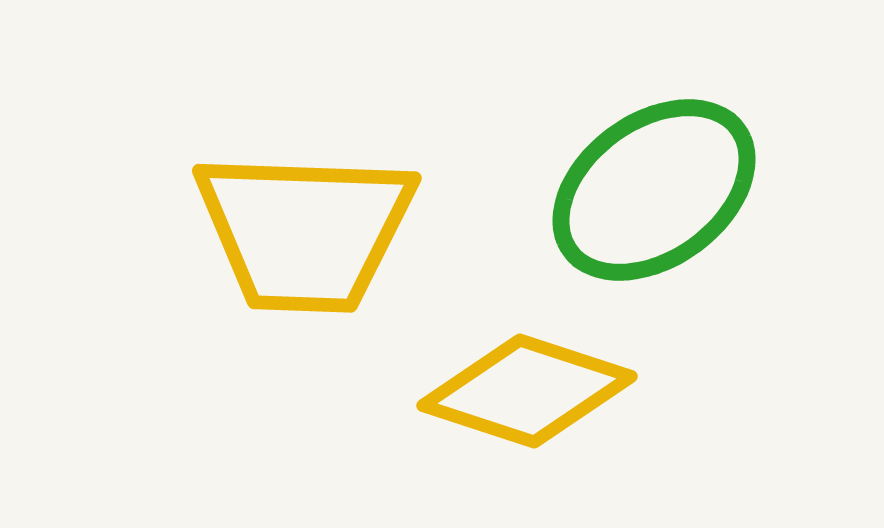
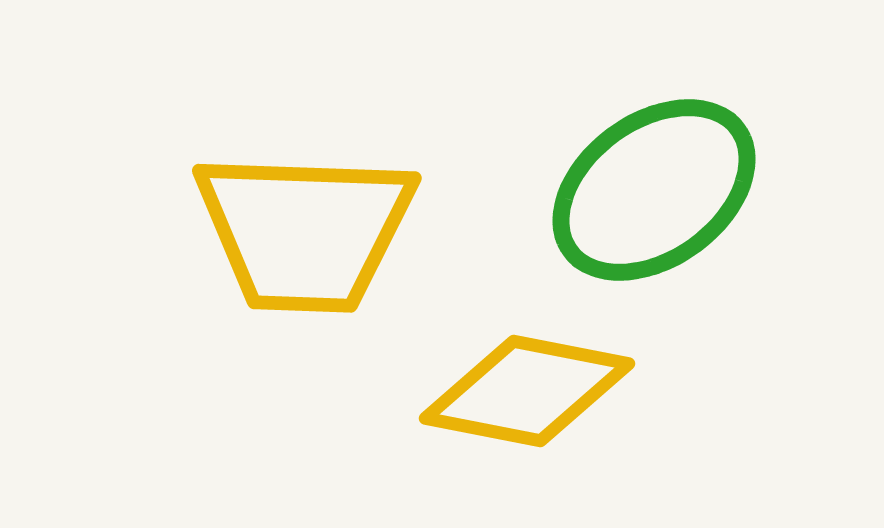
yellow diamond: rotated 7 degrees counterclockwise
